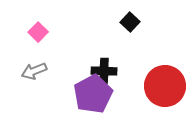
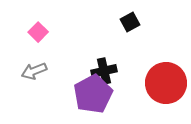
black square: rotated 18 degrees clockwise
black cross: rotated 15 degrees counterclockwise
red circle: moved 1 px right, 3 px up
